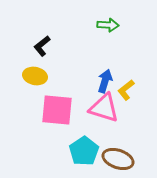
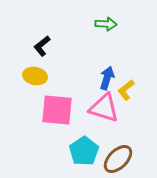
green arrow: moved 2 px left, 1 px up
blue arrow: moved 2 px right, 3 px up
brown ellipse: rotated 64 degrees counterclockwise
